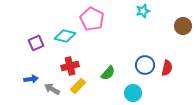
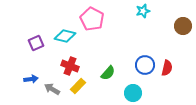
red cross: rotated 36 degrees clockwise
